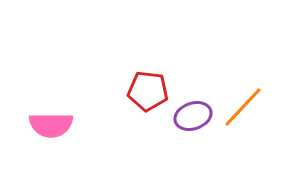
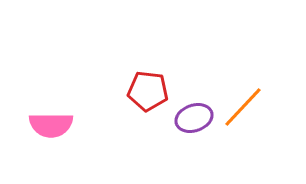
purple ellipse: moved 1 px right, 2 px down
